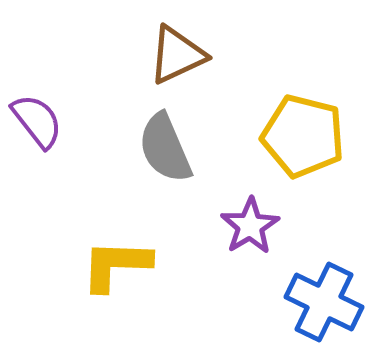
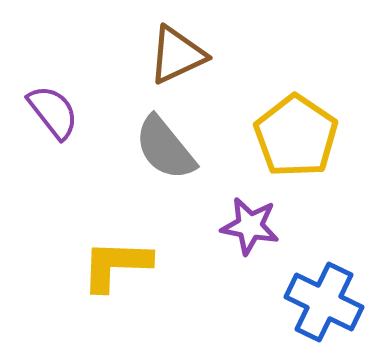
purple semicircle: moved 16 px right, 9 px up
yellow pentagon: moved 7 px left; rotated 20 degrees clockwise
gray semicircle: rotated 16 degrees counterclockwise
purple star: rotated 30 degrees counterclockwise
